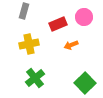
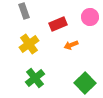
gray rectangle: rotated 35 degrees counterclockwise
pink circle: moved 6 px right
yellow cross: rotated 24 degrees counterclockwise
